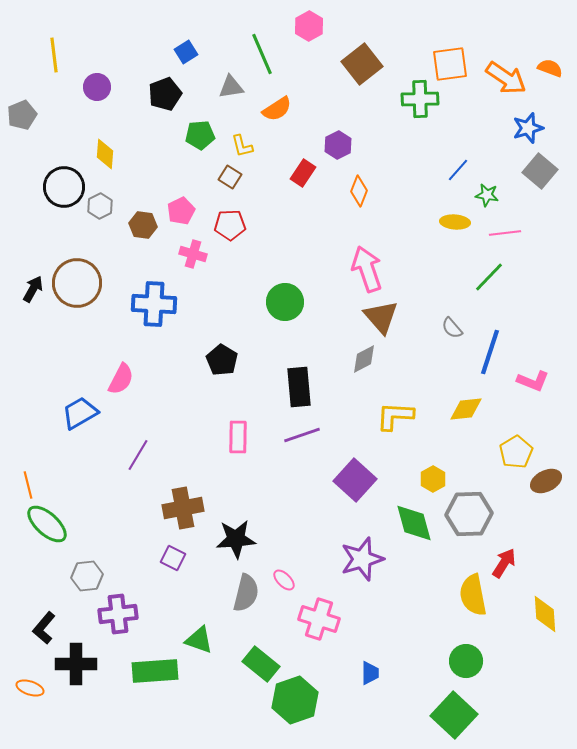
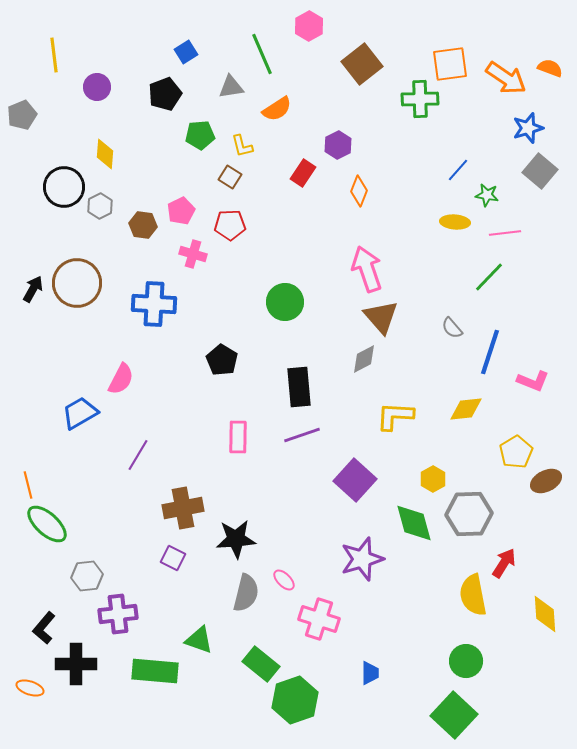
green rectangle at (155, 671): rotated 9 degrees clockwise
